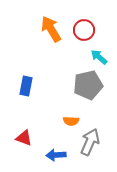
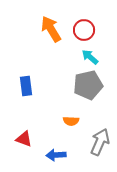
cyan arrow: moved 9 px left
blue rectangle: rotated 18 degrees counterclockwise
red triangle: moved 1 px down
gray arrow: moved 10 px right
